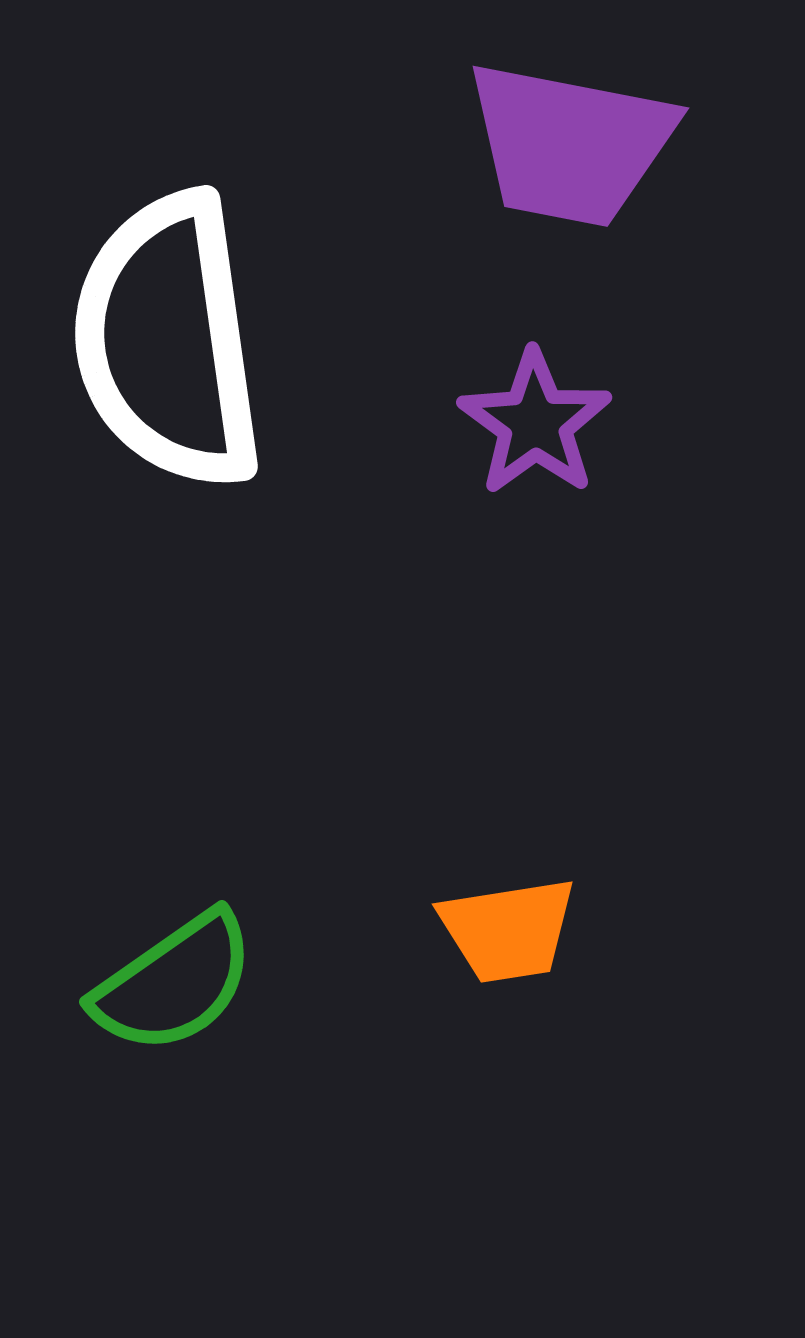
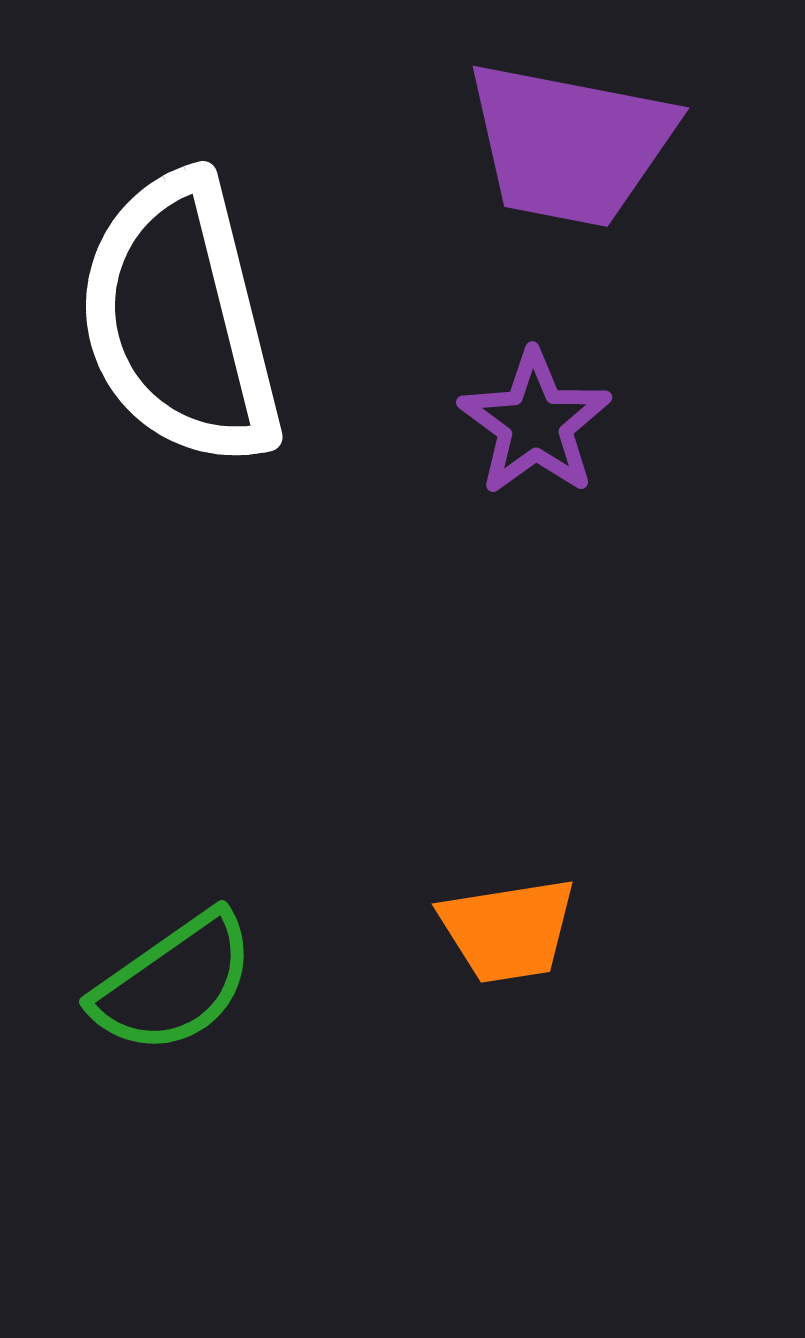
white semicircle: moved 12 px right, 21 px up; rotated 6 degrees counterclockwise
